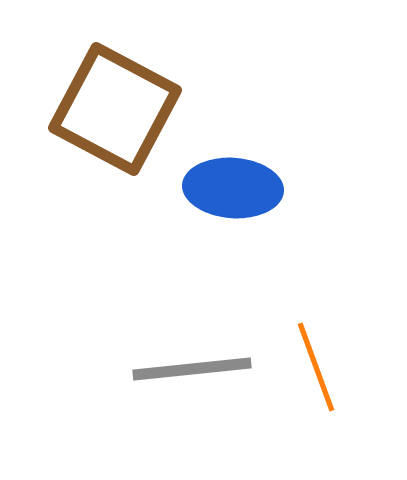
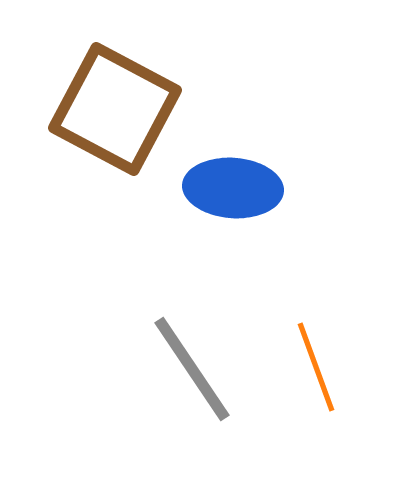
gray line: rotated 62 degrees clockwise
